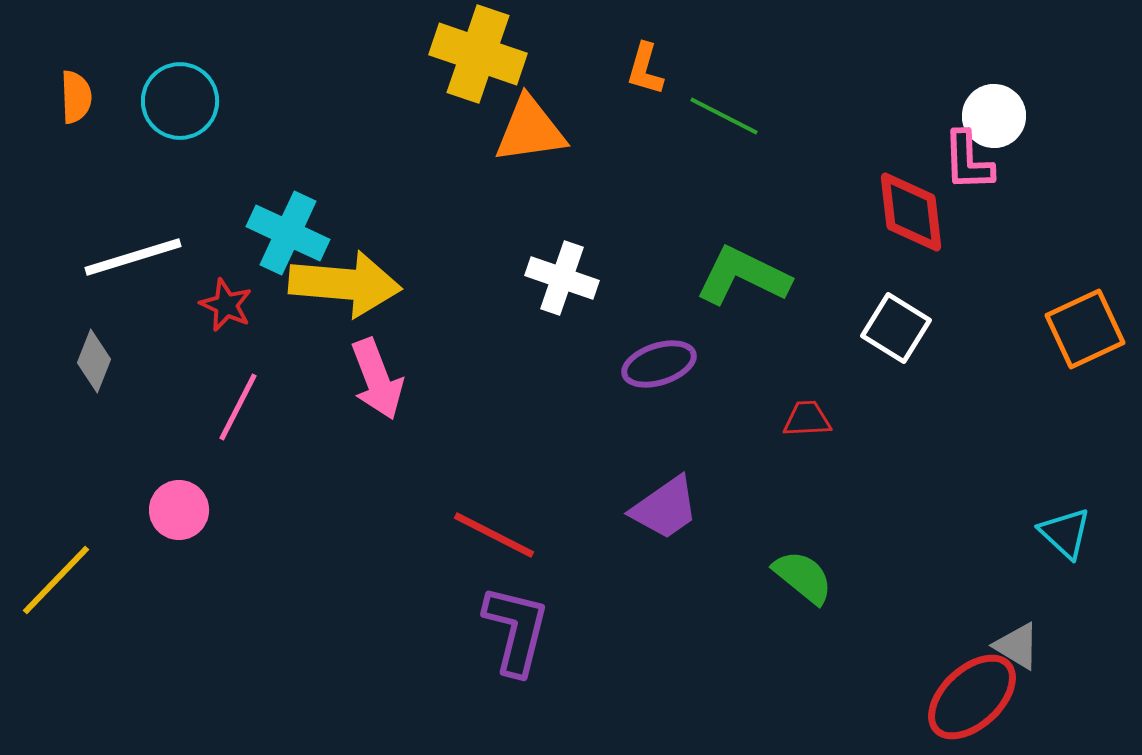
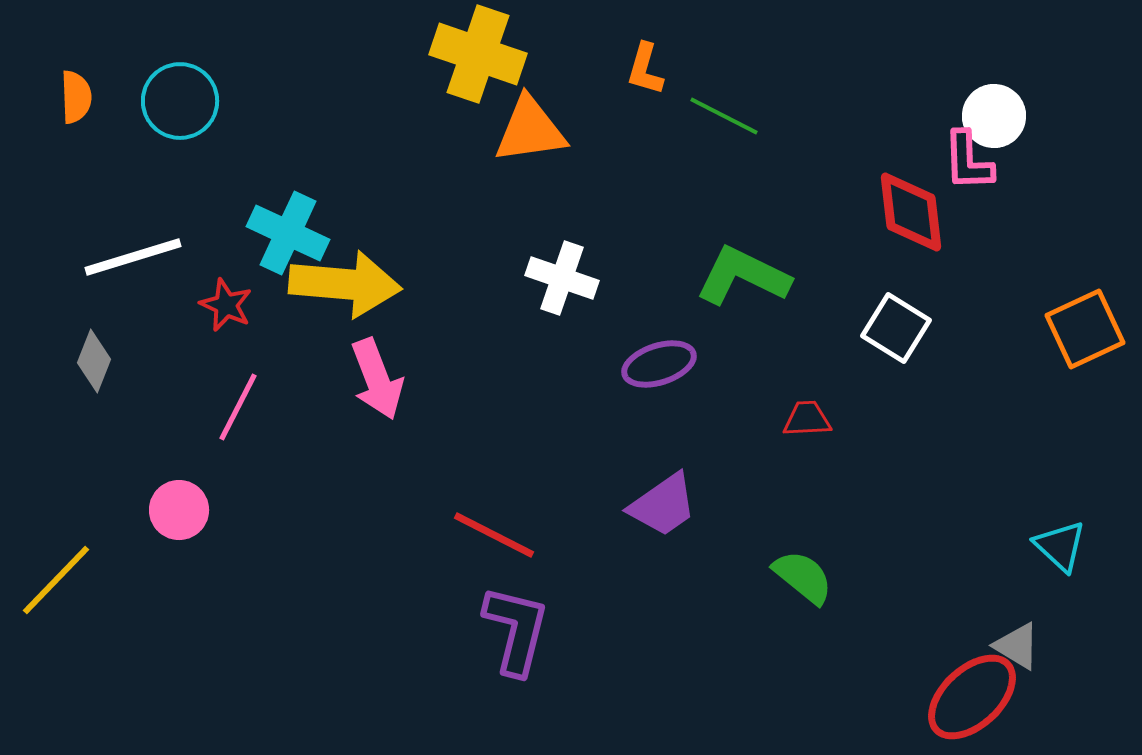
purple trapezoid: moved 2 px left, 3 px up
cyan triangle: moved 5 px left, 13 px down
